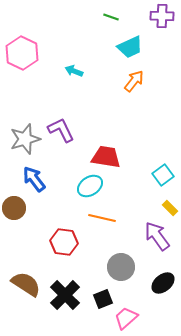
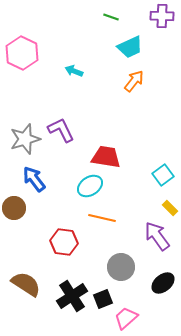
black cross: moved 7 px right, 1 px down; rotated 12 degrees clockwise
